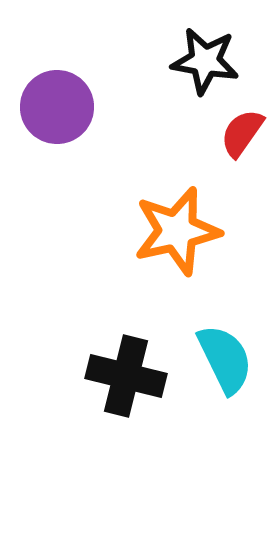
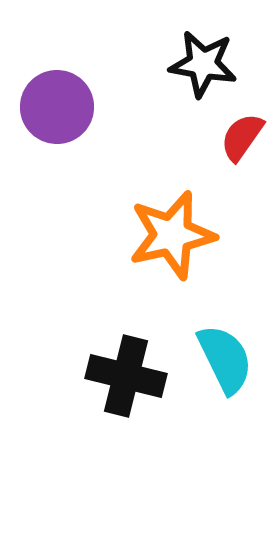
black star: moved 2 px left, 3 px down
red semicircle: moved 4 px down
orange star: moved 5 px left, 4 px down
